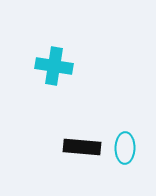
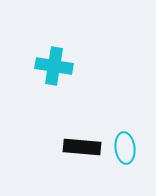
cyan ellipse: rotated 8 degrees counterclockwise
